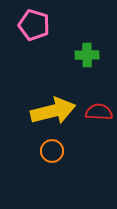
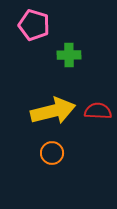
green cross: moved 18 px left
red semicircle: moved 1 px left, 1 px up
orange circle: moved 2 px down
